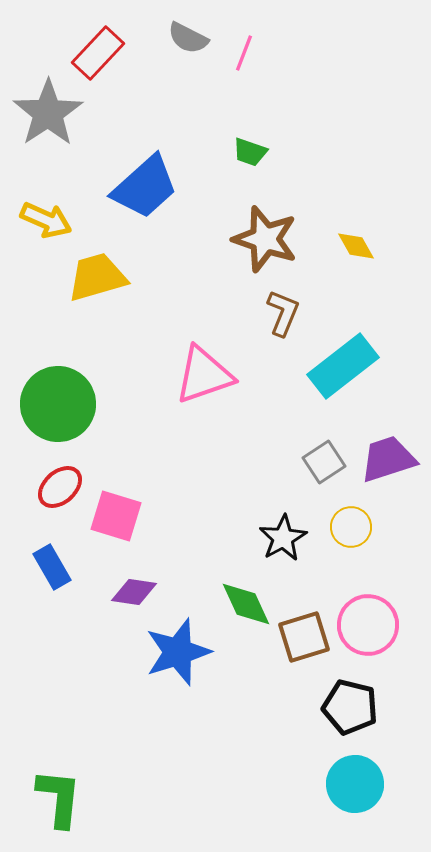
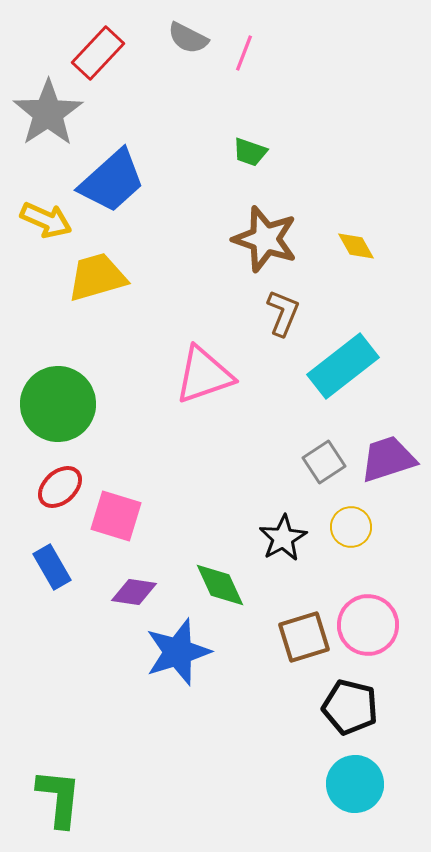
blue trapezoid: moved 33 px left, 6 px up
green diamond: moved 26 px left, 19 px up
